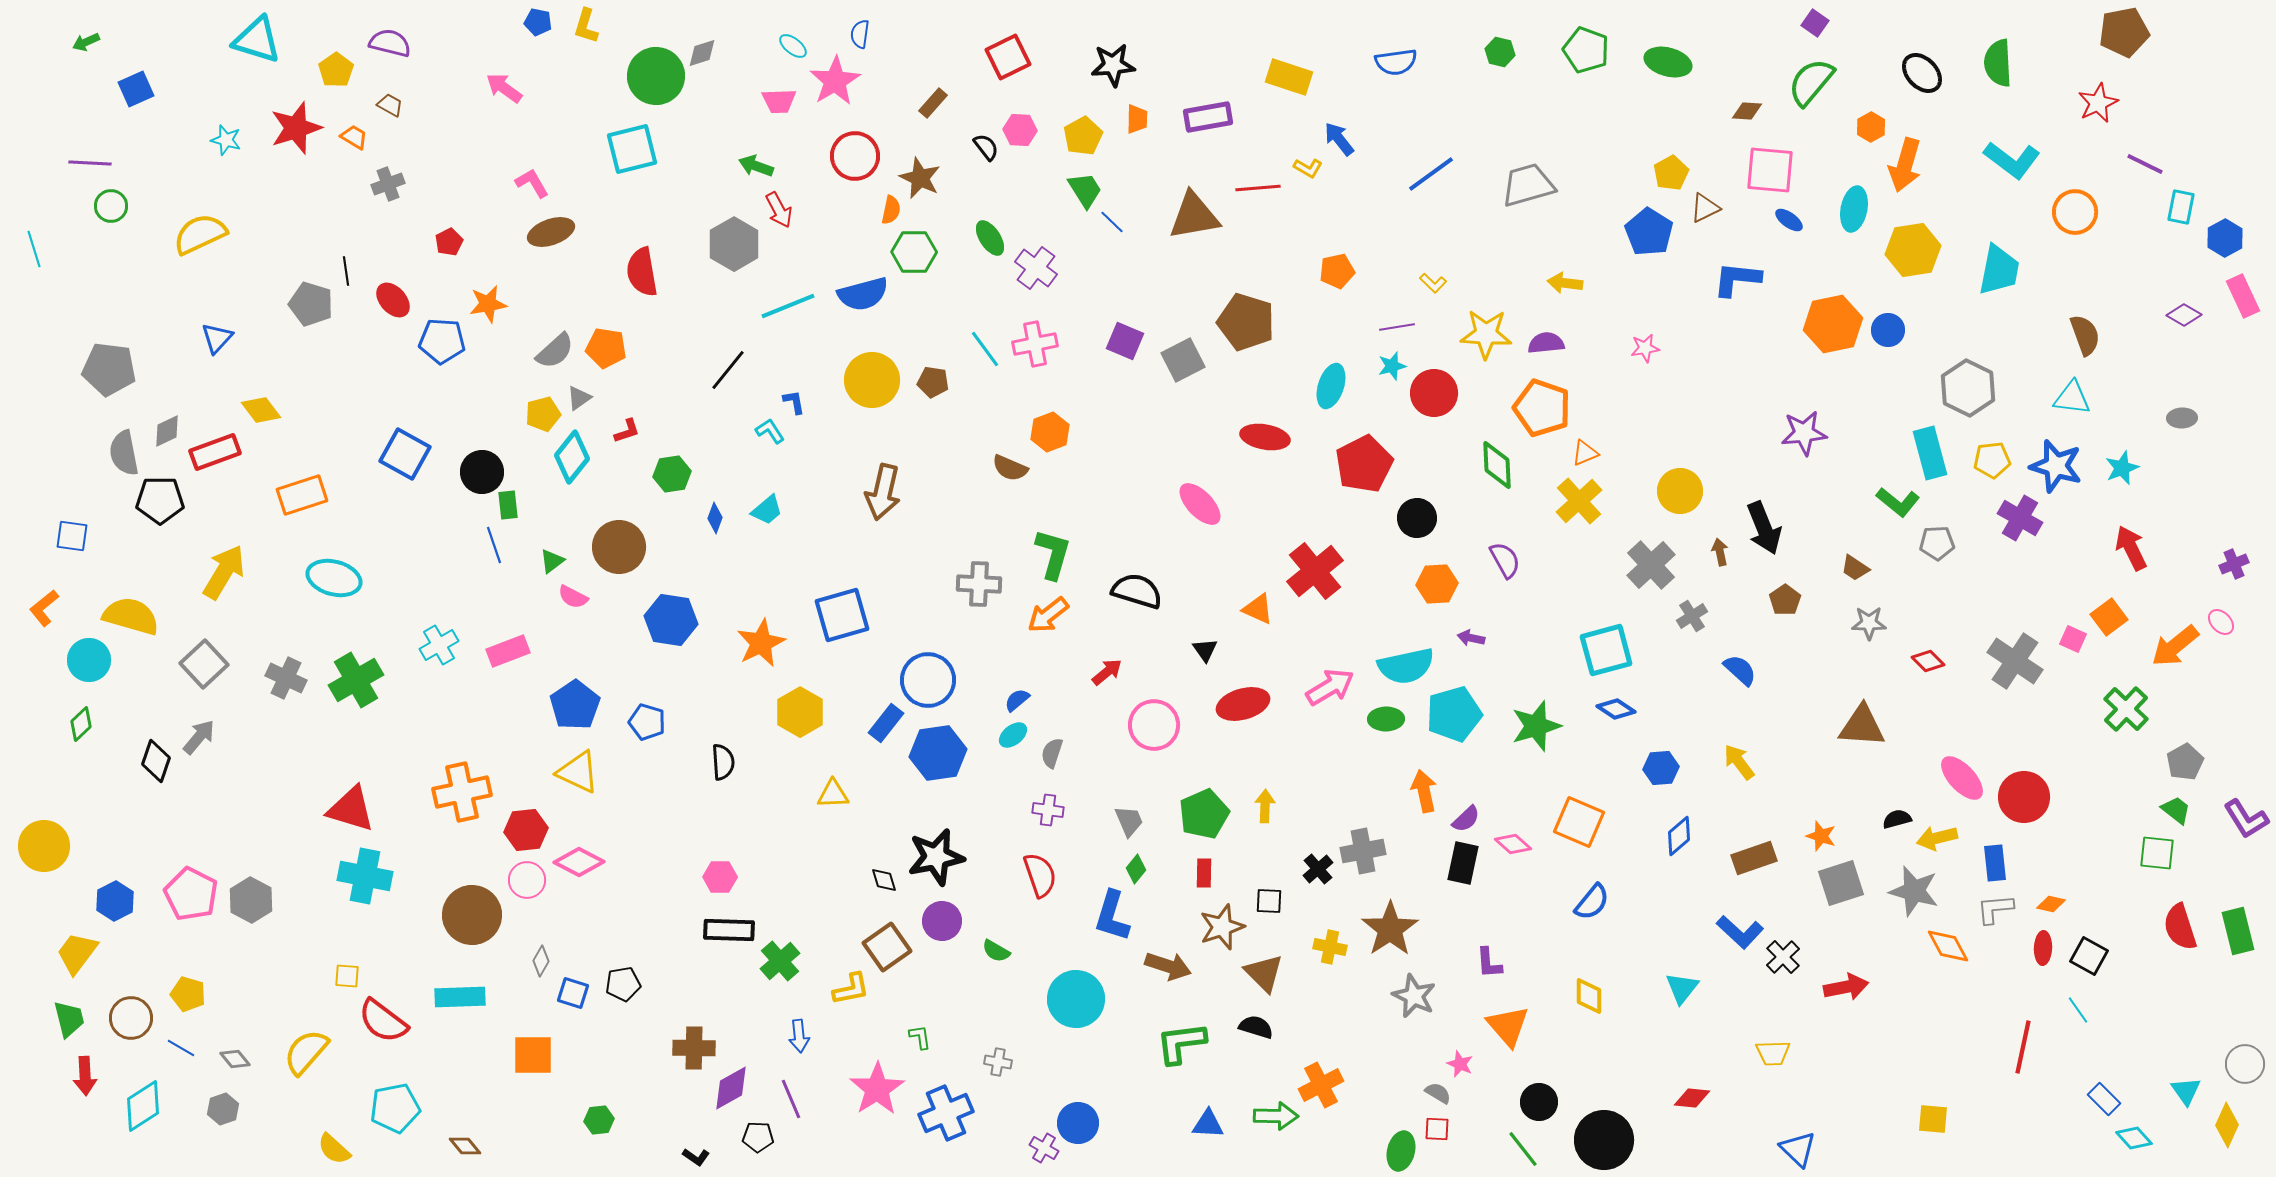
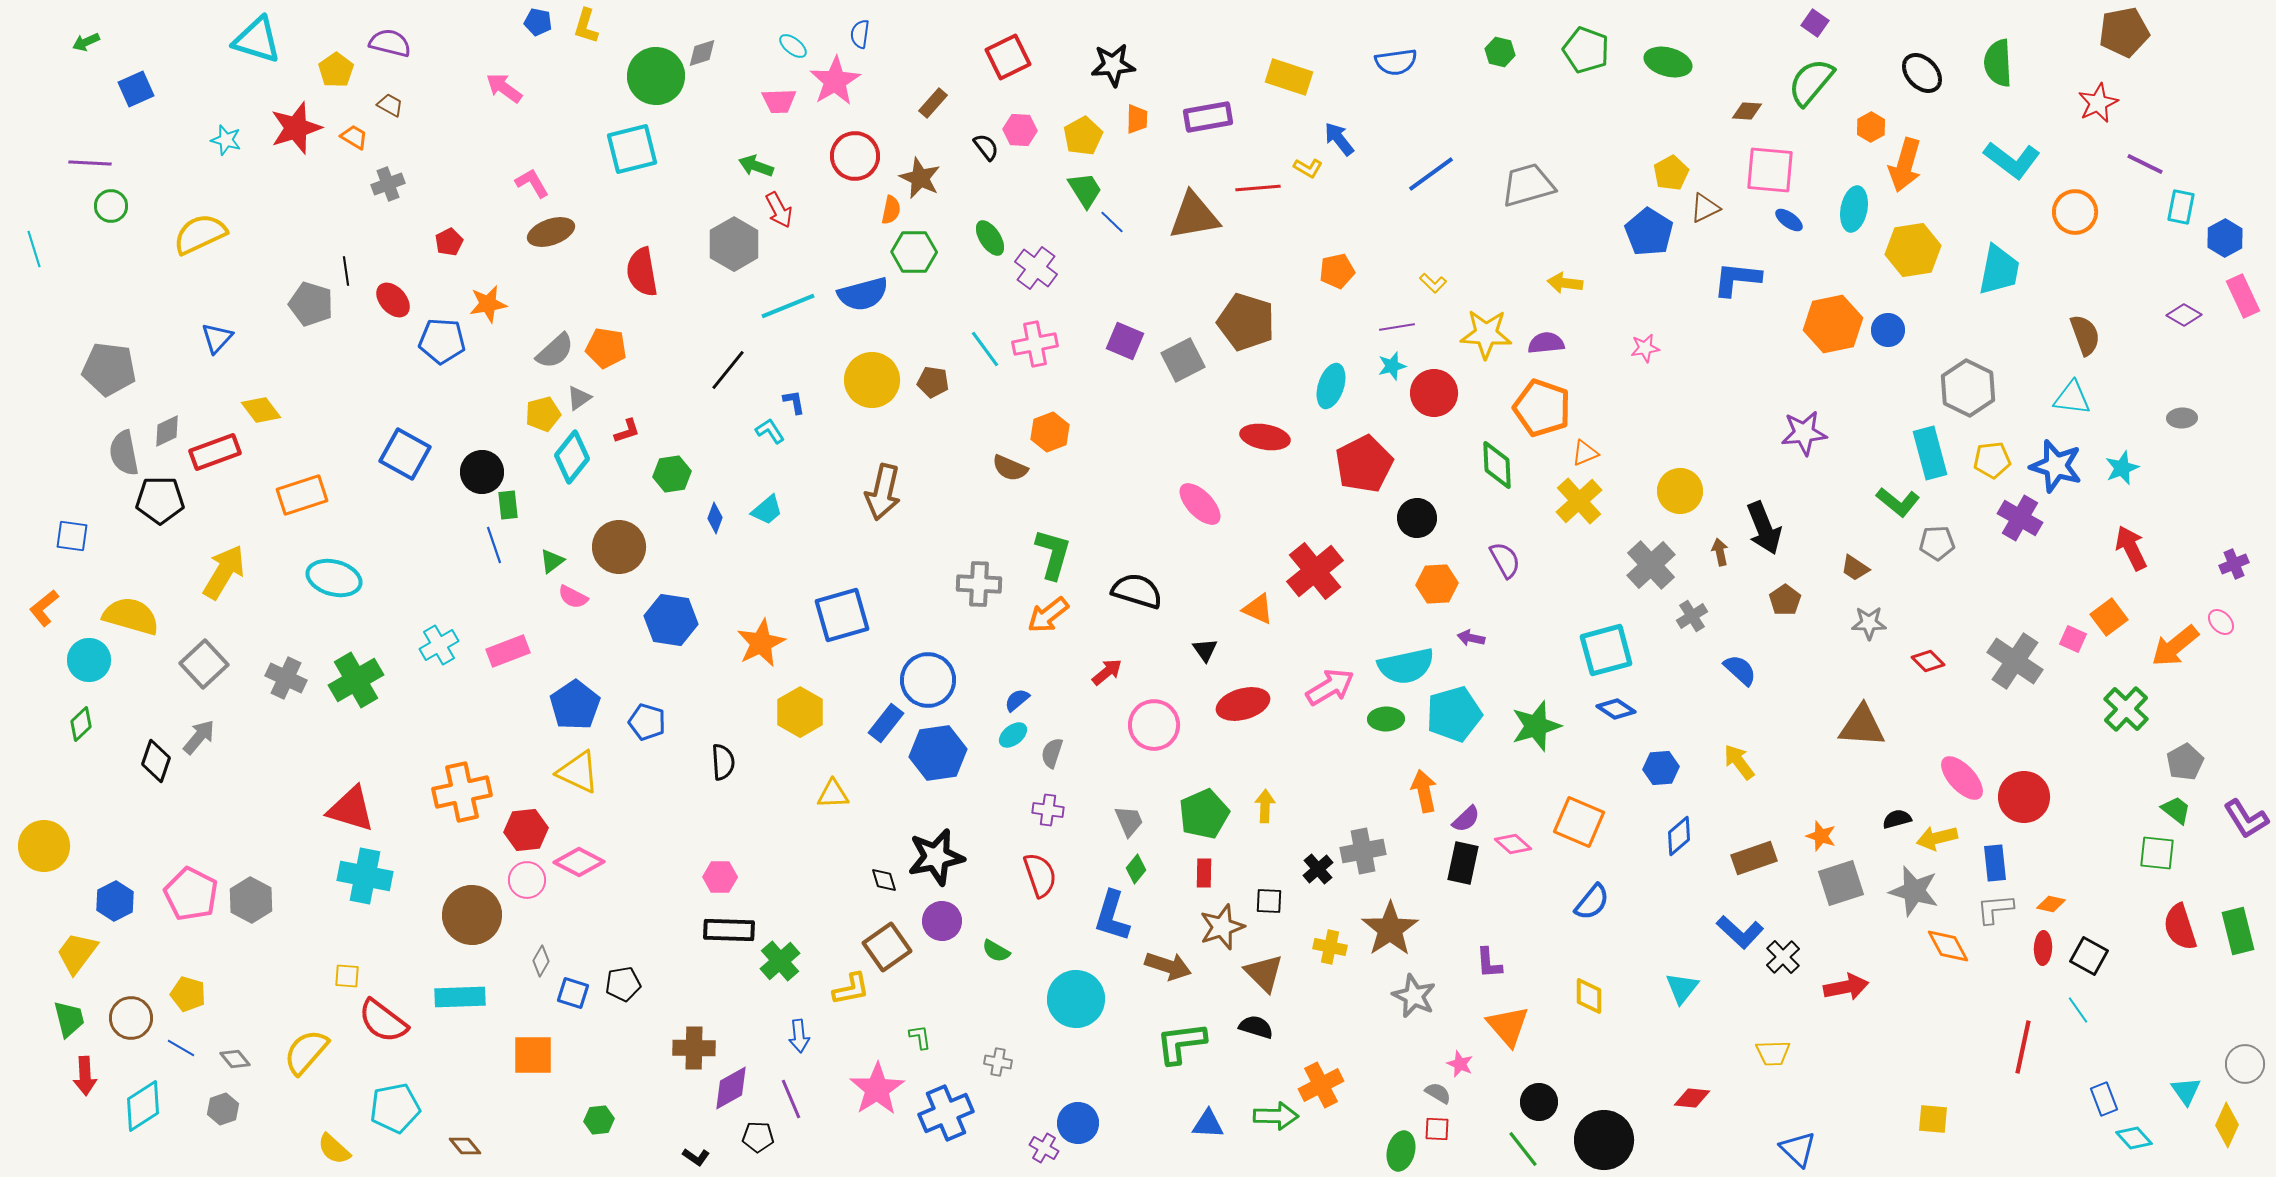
blue rectangle at (2104, 1099): rotated 24 degrees clockwise
